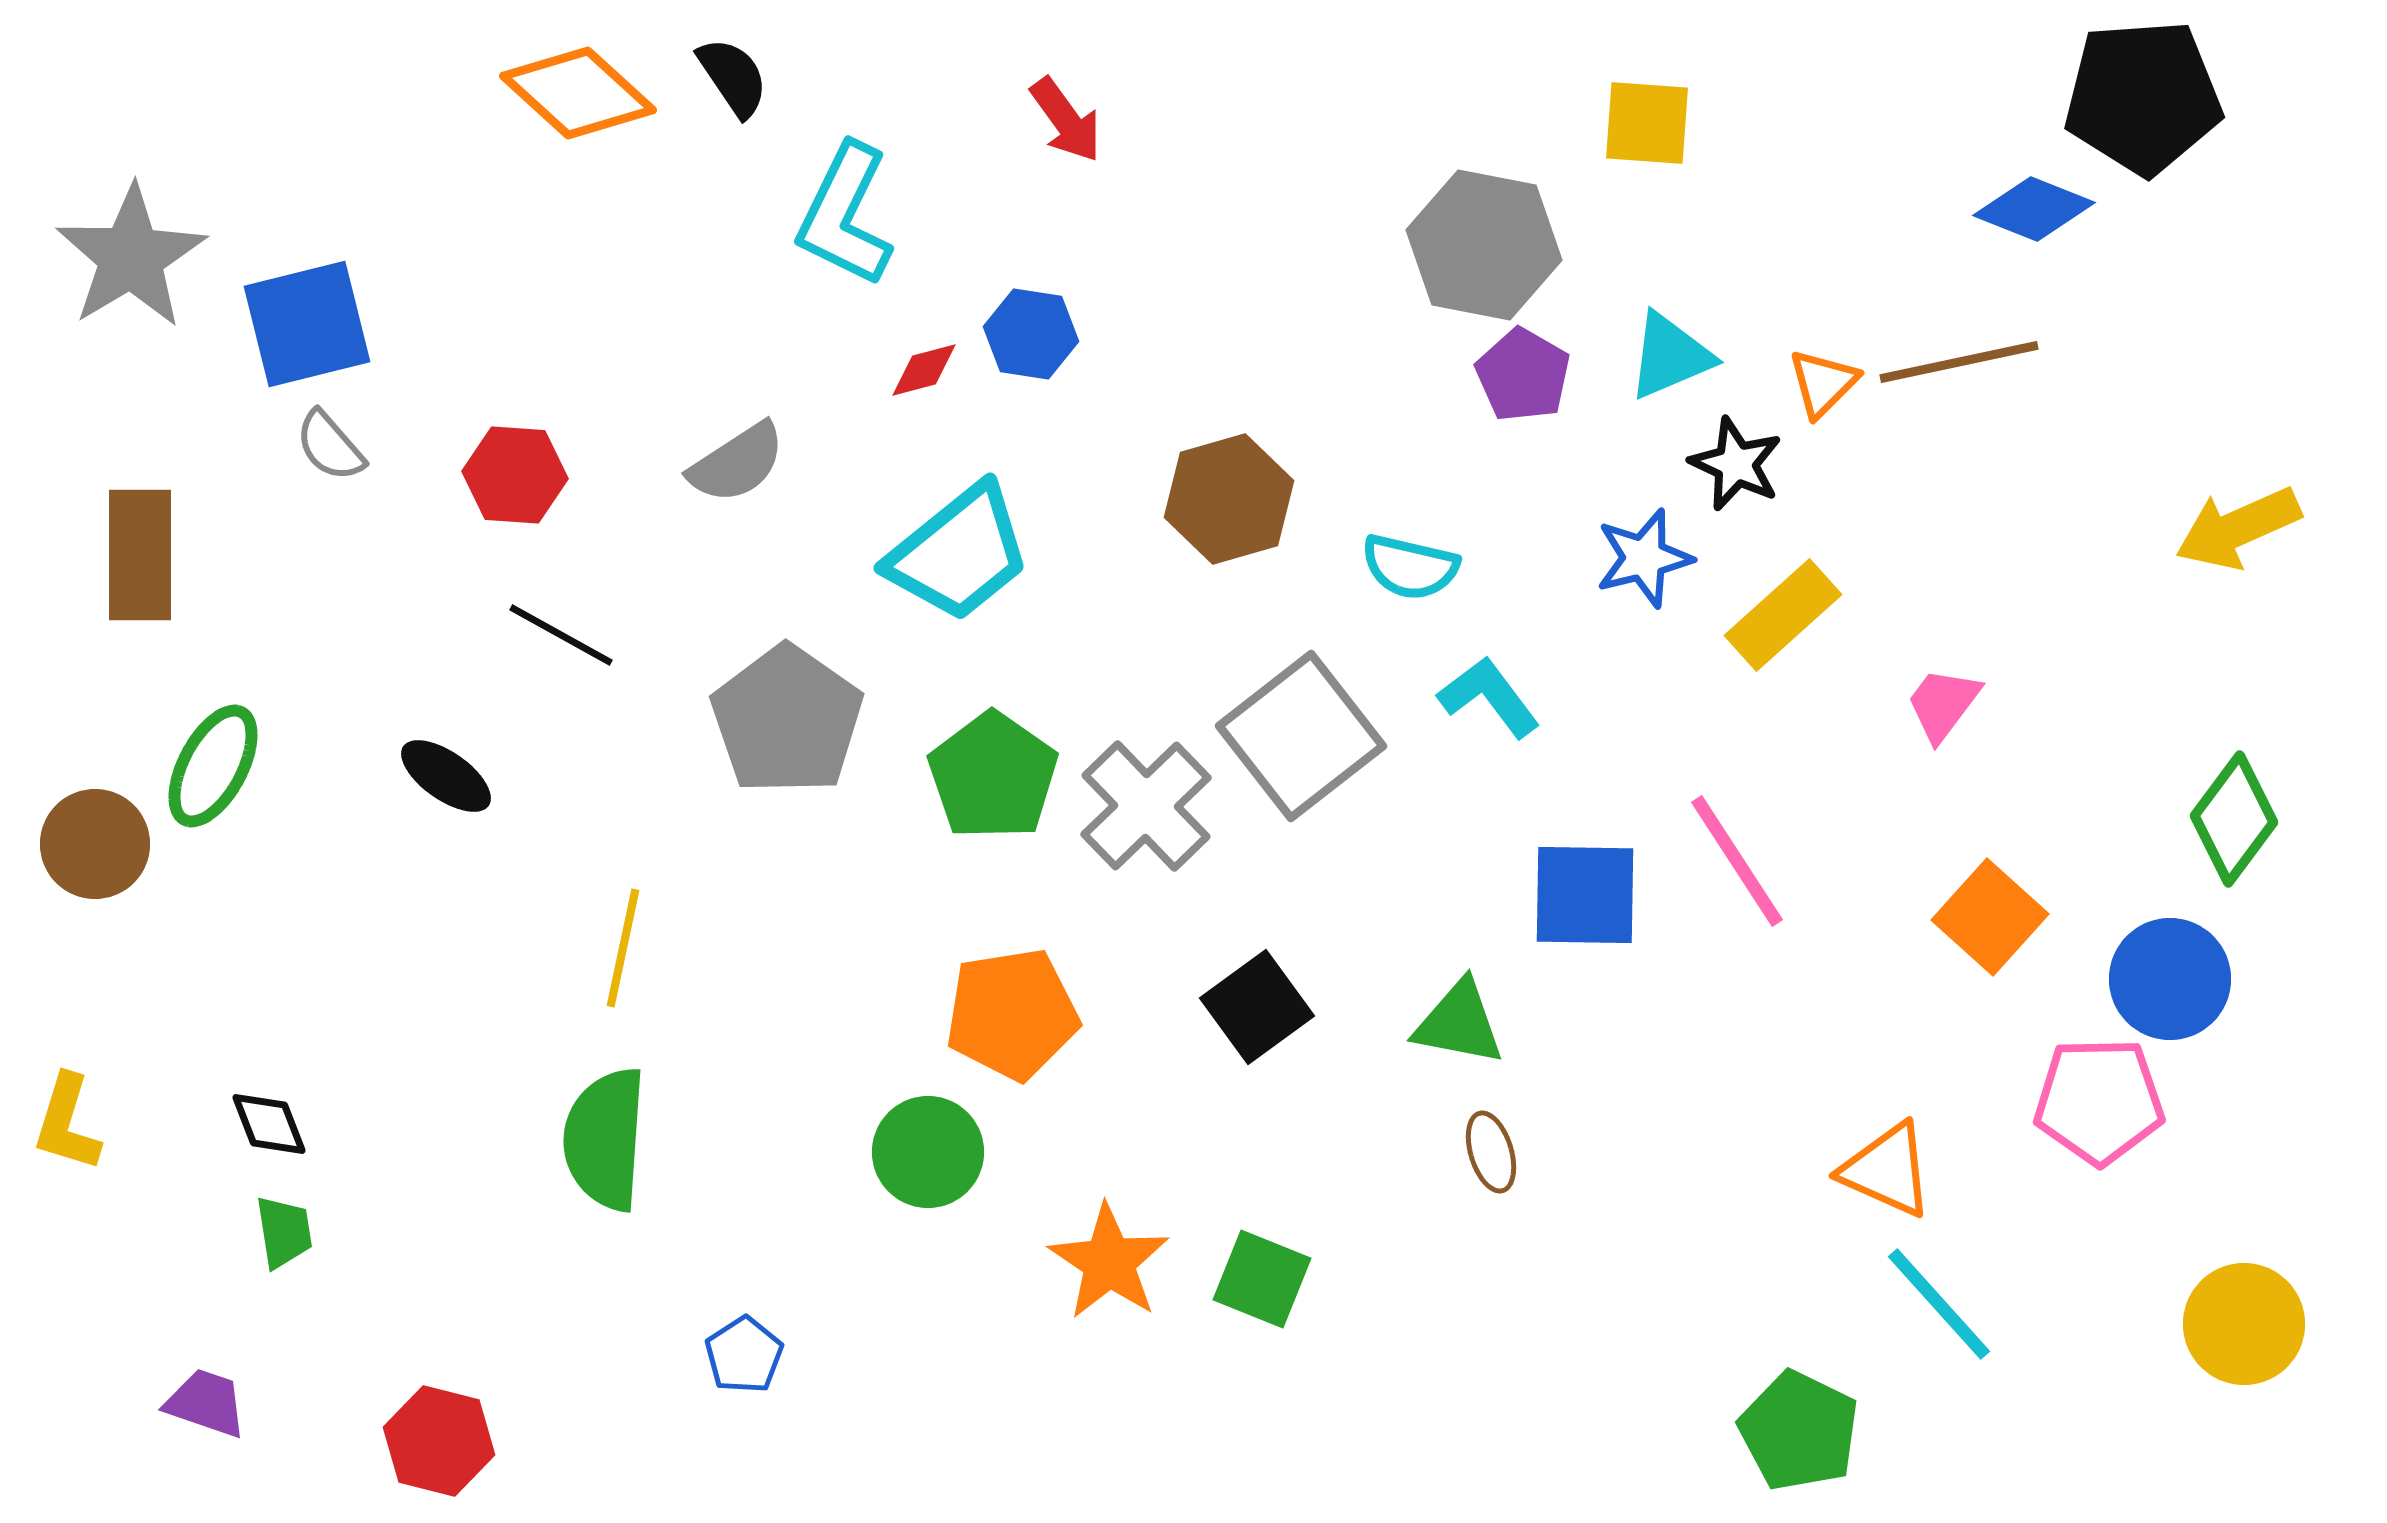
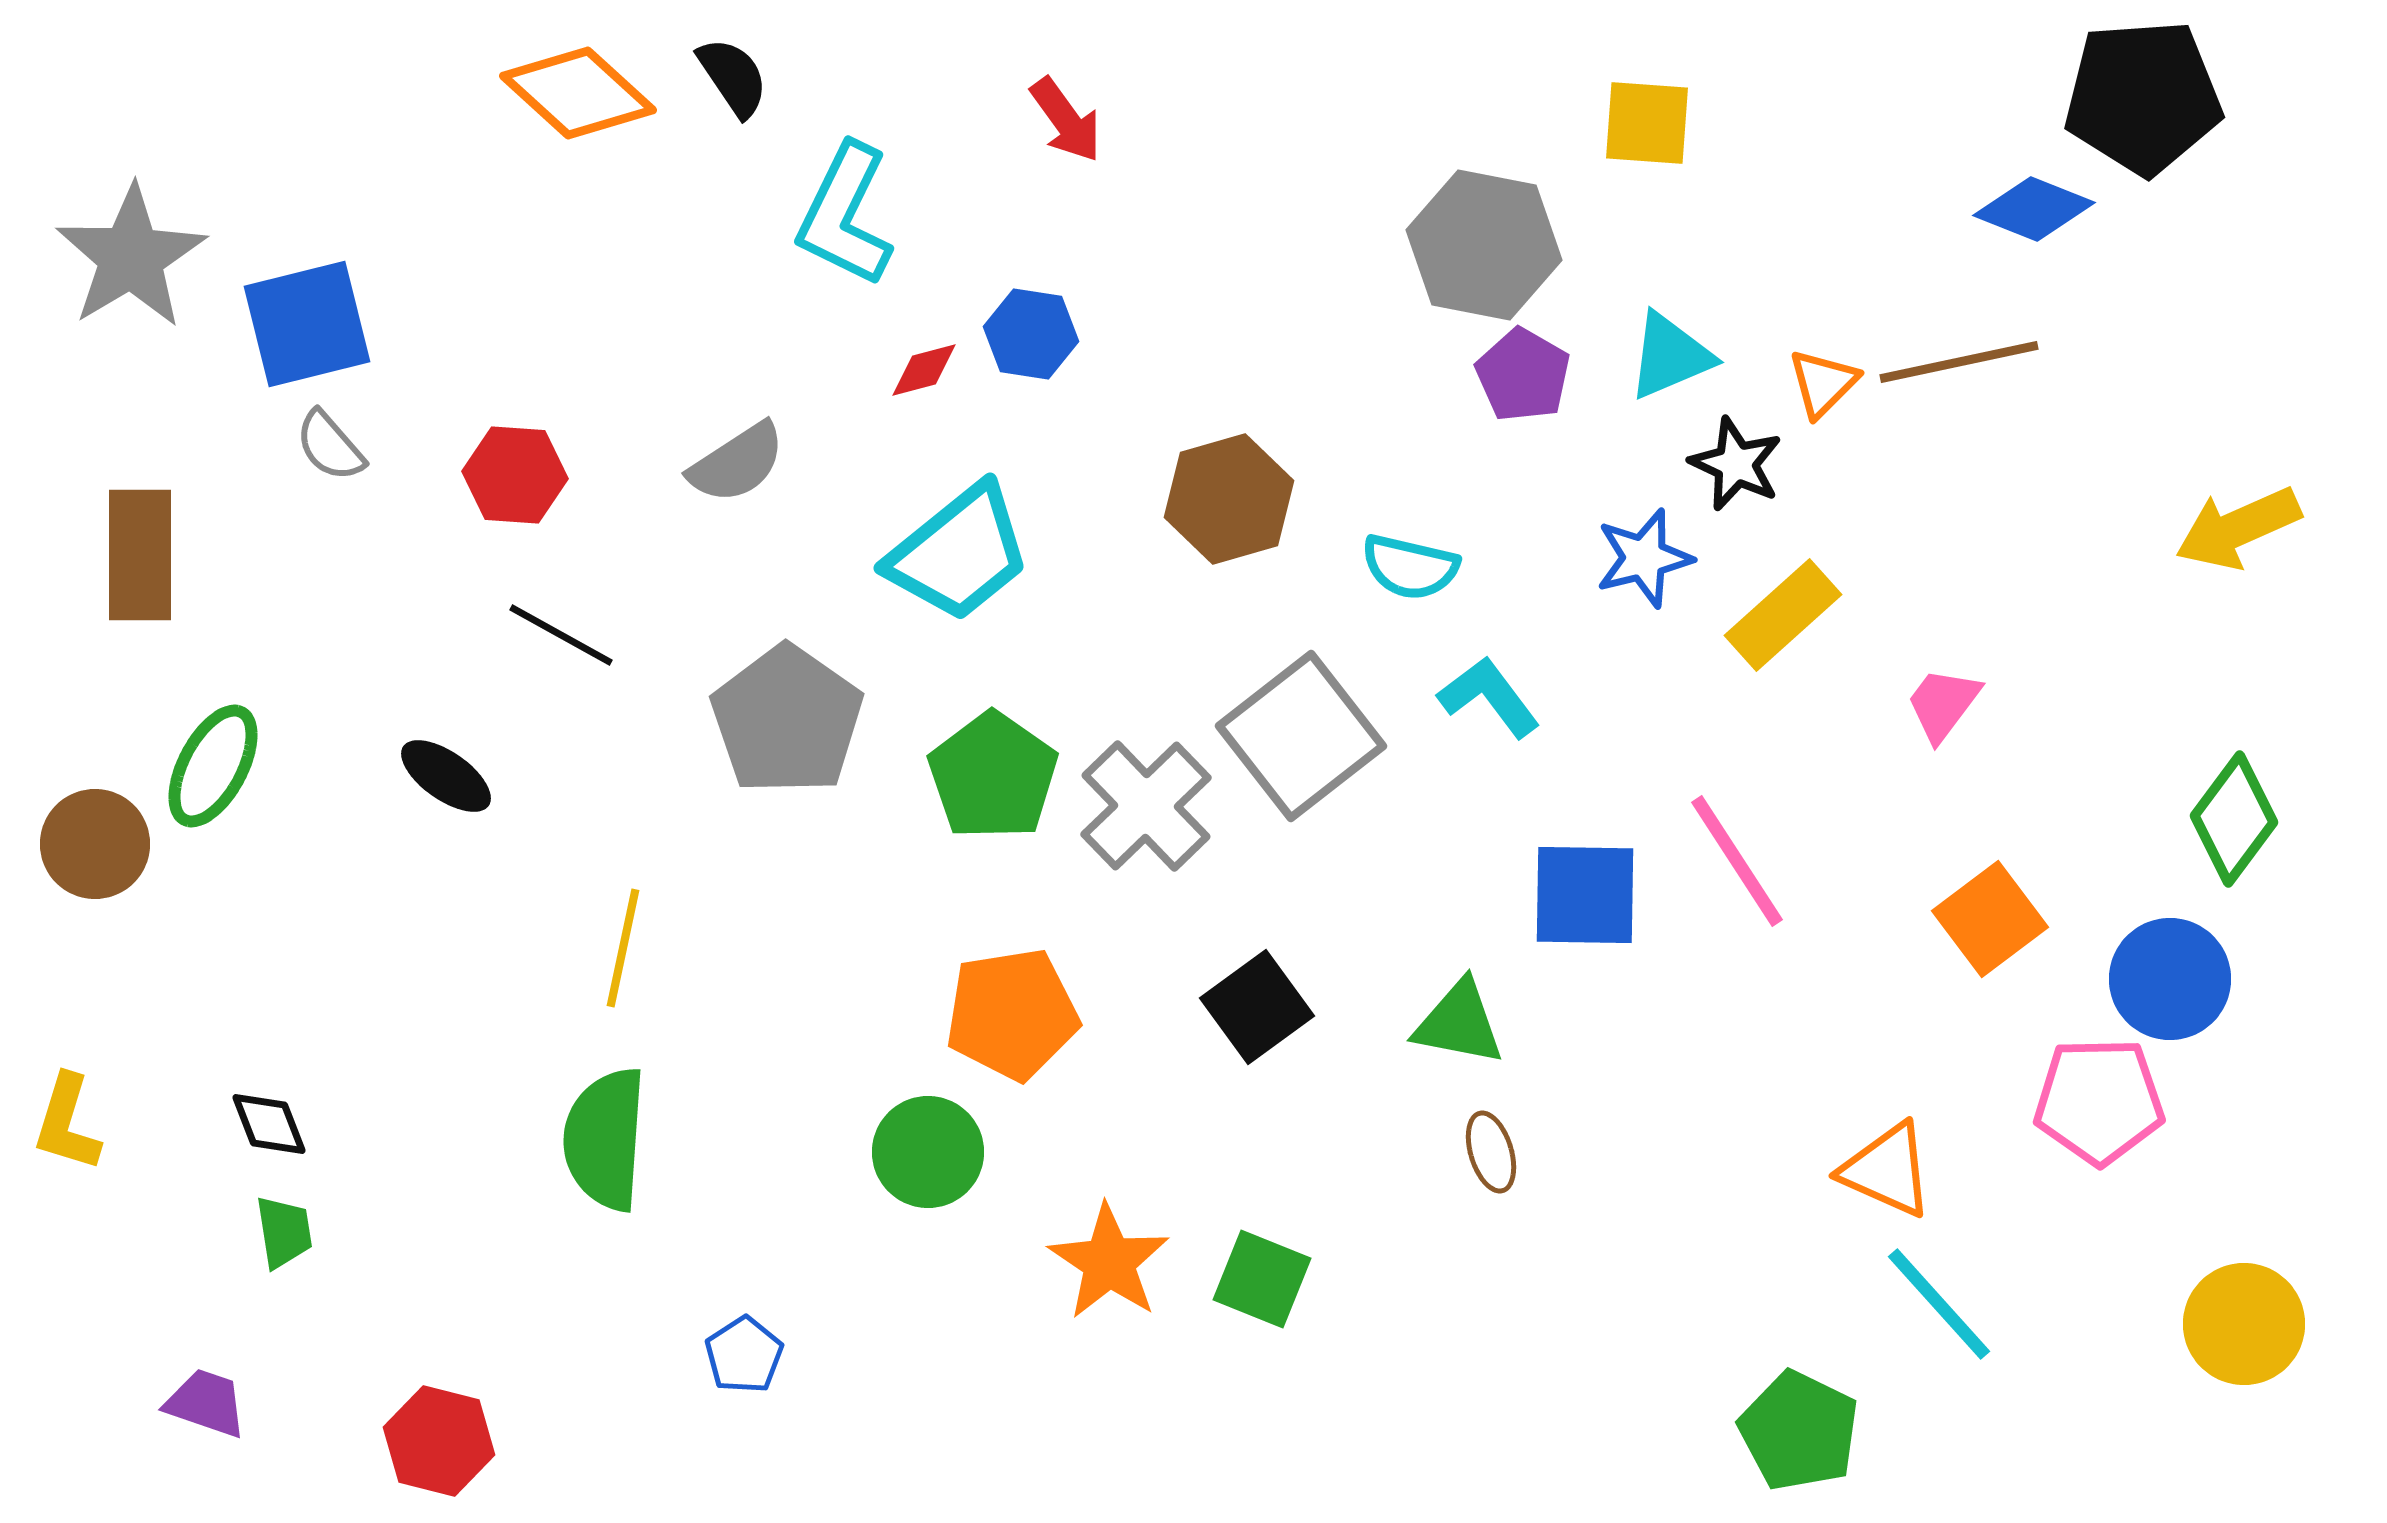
orange square at (1990, 917): moved 2 px down; rotated 11 degrees clockwise
